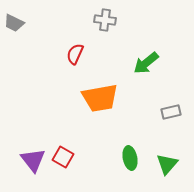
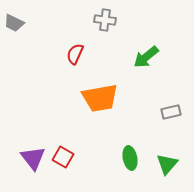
green arrow: moved 6 px up
purple triangle: moved 2 px up
